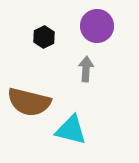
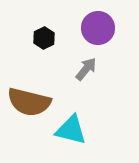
purple circle: moved 1 px right, 2 px down
black hexagon: moved 1 px down
gray arrow: rotated 35 degrees clockwise
